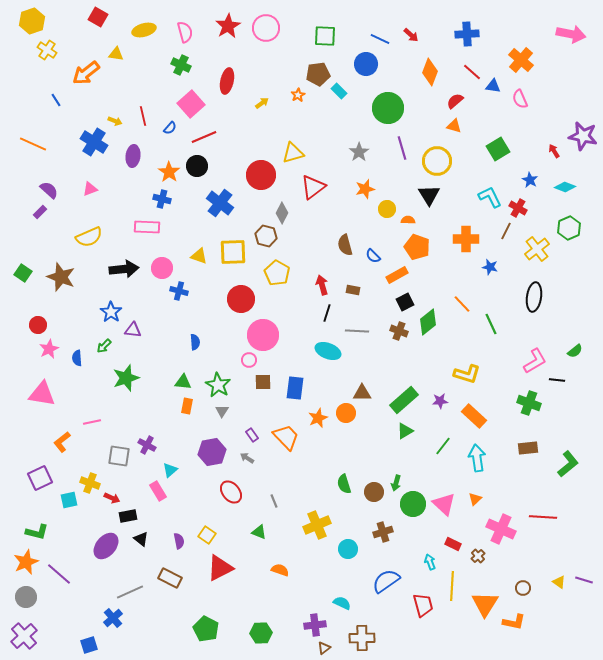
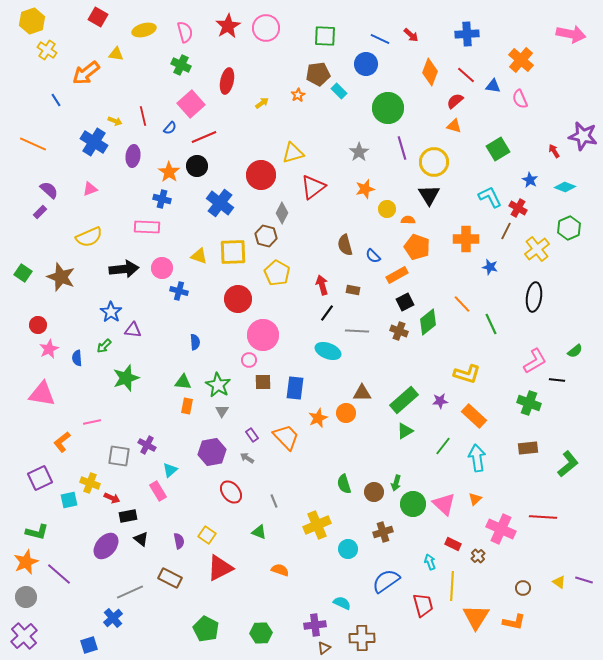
red line at (472, 72): moved 6 px left, 3 px down
yellow circle at (437, 161): moved 3 px left, 1 px down
red circle at (241, 299): moved 3 px left
black line at (327, 313): rotated 18 degrees clockwise
orange triangle at (485, 604): moved 9 px left, 13 px down
